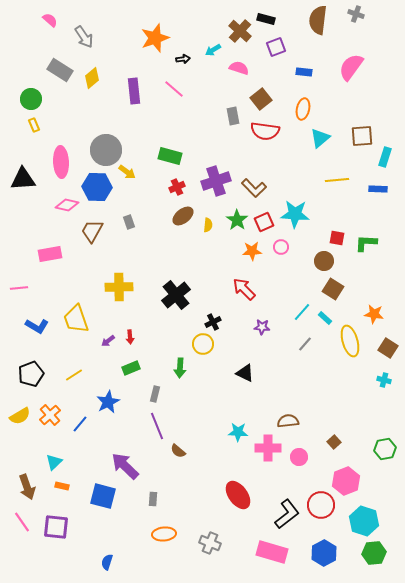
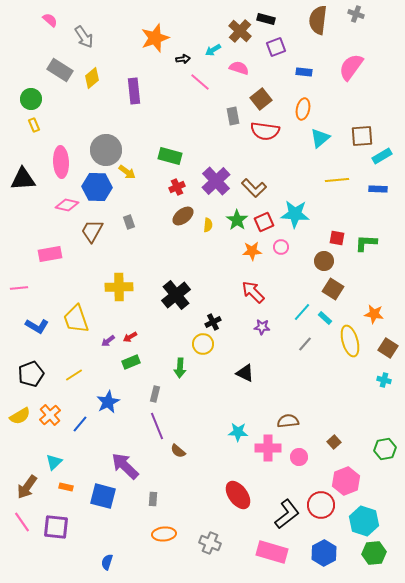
pink line at (174, 89): moved 26 px right, 7 px up
cyan rectangle at (385, 157): moved 3 px left, 1 px up; rotated 42 degrees clockwise
purple cross at (216, 181): rotated 24 degrees counterclockwise
red arrow at (244, 289): moved 9 px right, 3 px down
red arrow at (130, 337): rotated 64 degrees clockwise
green rectangle at (131, 368): moved 6 px up
orange rectangle at (62, 486): moved 4 px right, 1 px down
brown arrow at (27, 487): rotated 55 degrees clockwise
